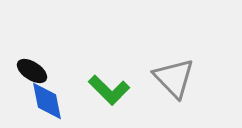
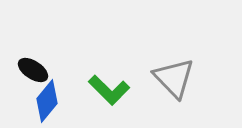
black ellipse: moved 1 px right, 1 px up
blue diamond: rotated 51 degrees clockwise
